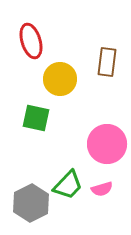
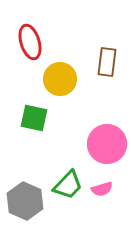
red ellipse: moved 1 px left, 1 px down
green square: moved 2 px left
gray hexagon: moved 6 px left, 2 px up; rotated 9 degrees counterclockwise
